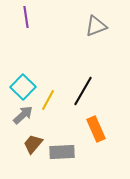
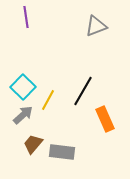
orange rectangle: moved 9 px right, 10 px up
gray rectangle: rotated 10 degrees clockwise
